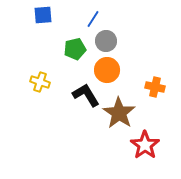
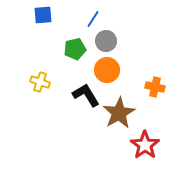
brown star: rotated 8 degrees clockwise
